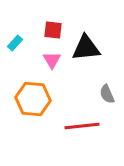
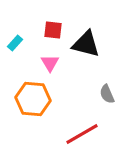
black triangle: moved 4 px up; rotated 20 degrees clockwise
pink triangle: moved 2 px left, 3 px down
red line: moved 8 px down; rotated 24 degrees counterclockwise
